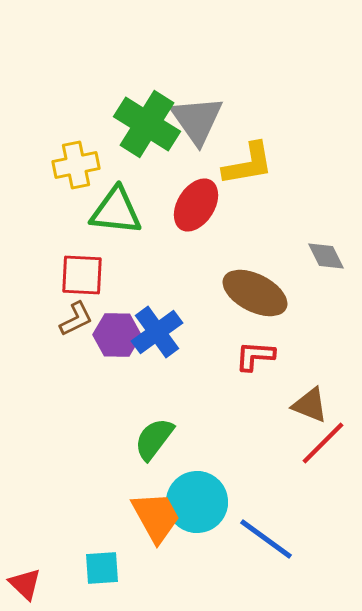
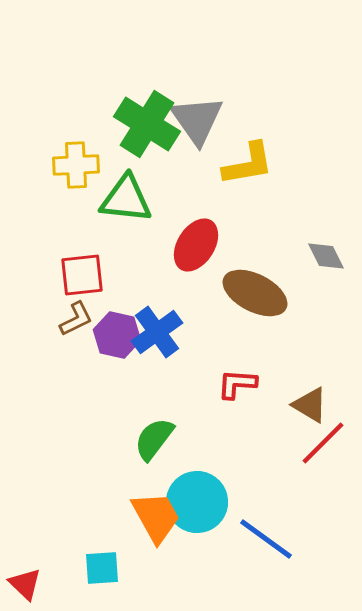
yellow cross: rotated 9 degrees clockwise
red ellipse: moved 40 px down
green triangle: moved 10 px right, 12 px up
red square: rotated 9 degrees counterclockwise
purple hexagon: rotated 12 degrees clockwise
red L-shape: moved 18 px left, 28 px down
brown triangle: rotated 9 degrees clockwise
